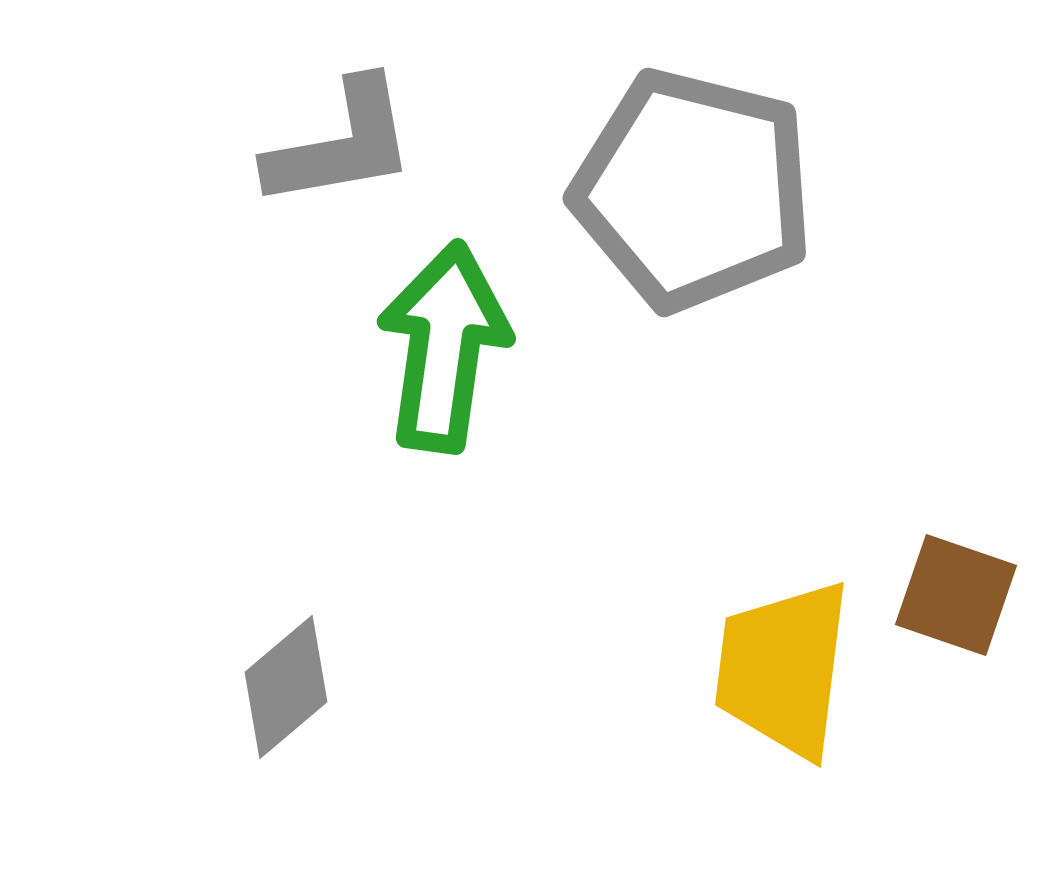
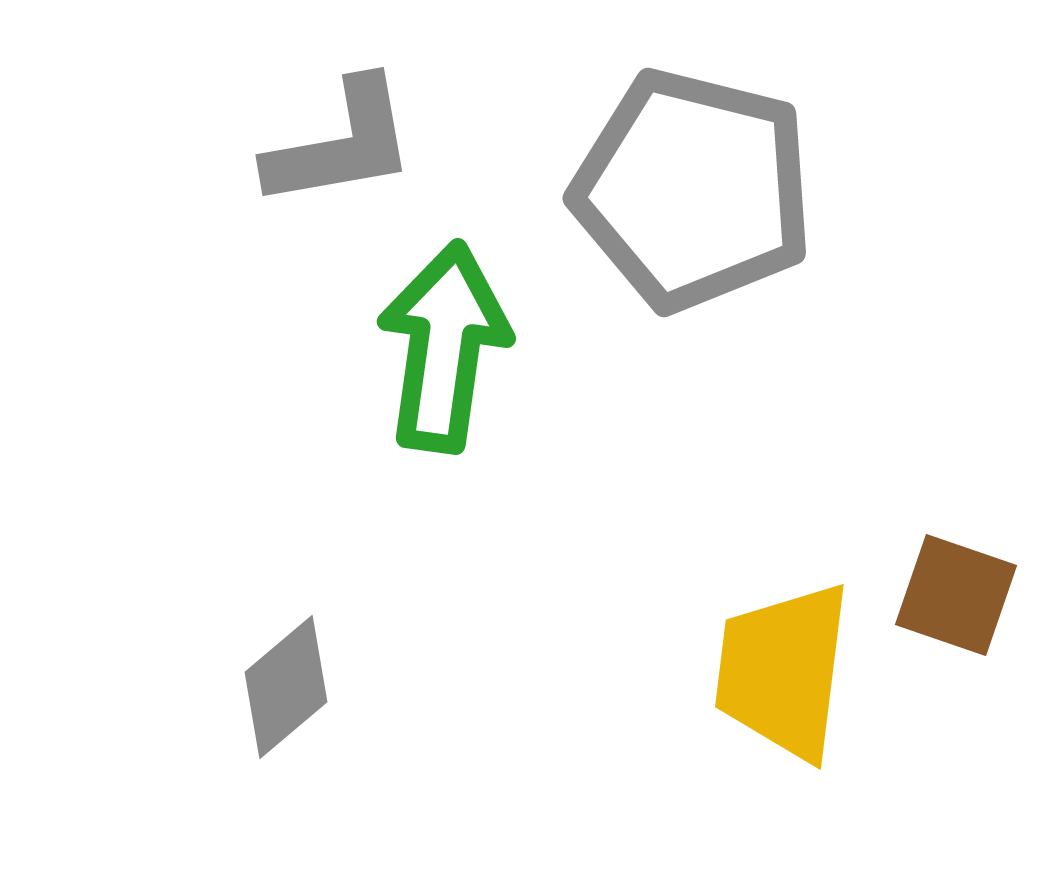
yellow trapezoid: moved 2 px down
